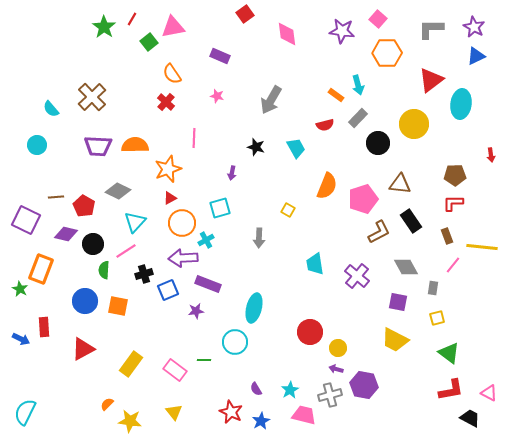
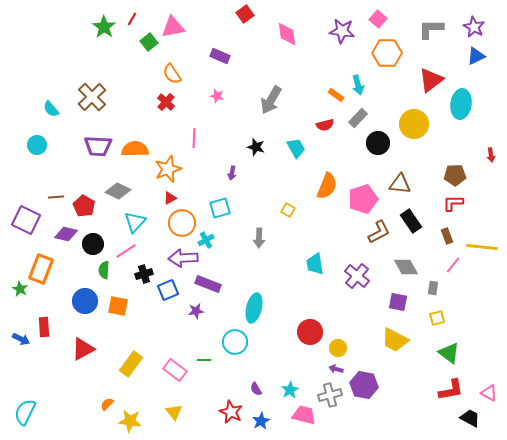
orange semicircle at (135, 145): moved 4 px down
